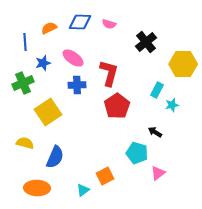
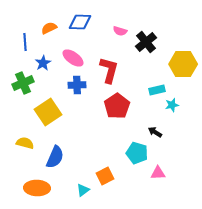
pink semicircle: moved 11 px right, 7 px down
blue star: rotated 14 degrees counterclockwise
red L-shape: moved 3 px up
cyan rectangle: rotated 49 degrees clockwise
pink triangle: rotated 35 degrees clockwise
